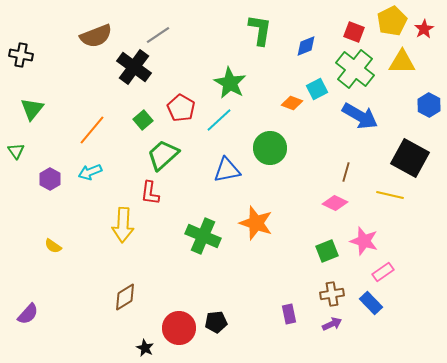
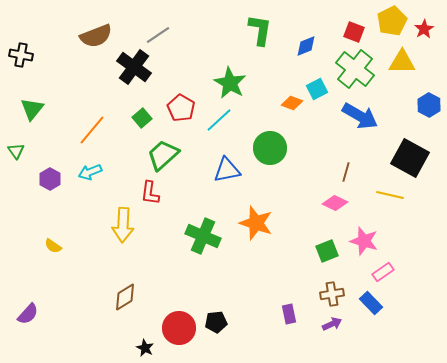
green square at (143, 120): moved 1 px left, 2 px up
